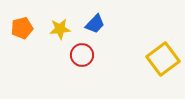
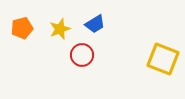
blue trapezoid: rotated 15 degrees clockwise
yellow star: rotated 15 degrees counterclockwise
yellow square: rotated 32 degrees counterclockwise
